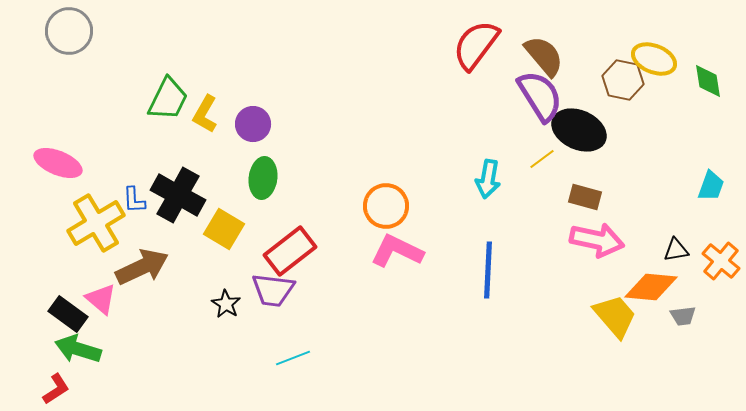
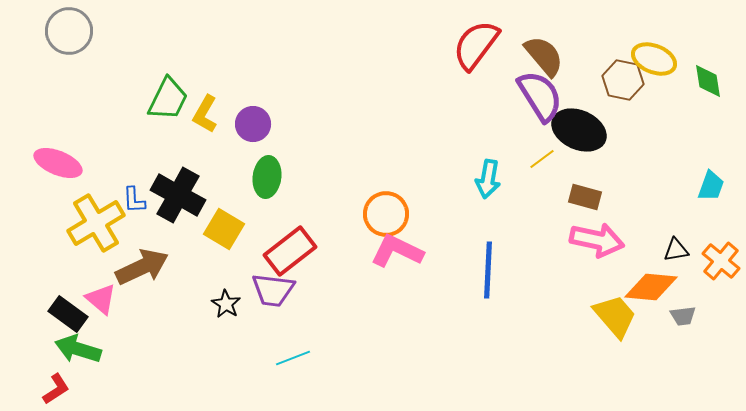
green ellipse: moved 4 px right, 1 px up
orange circle: moved 8 px down
